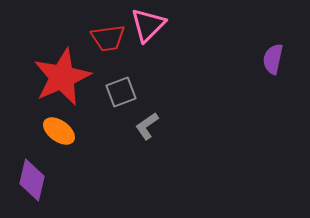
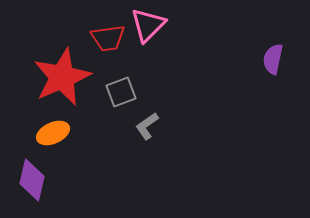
orange ellipse: moved 6 px left, 2 px down; rotated 60 degrees counterclockwise
